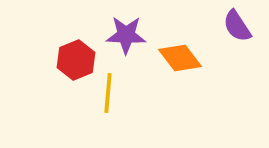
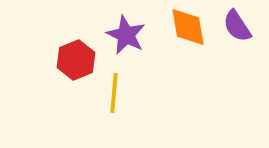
purple star: rotated 24 degrees clockwise
orange diamond: moved 8 px right, 31 px up; rotated 27 degrees clockwise
yellow line: moved 6 px right
